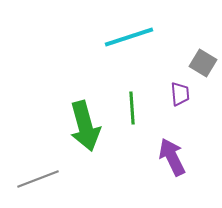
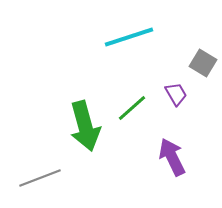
purple trapezoid: moved 4 px left; rotated 25 degrees counterclockwise
green line: rotated 52 degrees clockwise
gray line: moved 2 px right, 1 px up
